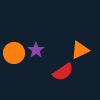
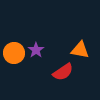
orange triangle: rotated 36 degrees clockwise
